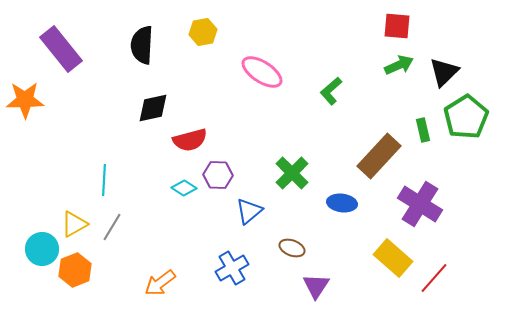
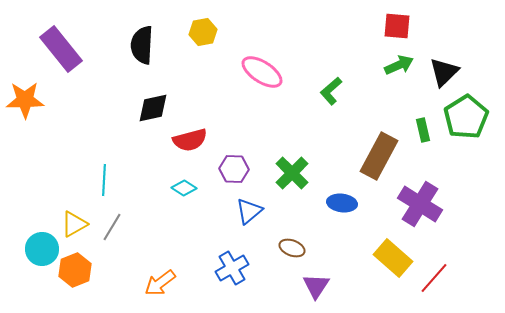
brown rectangle: rotated 15 degrees counterclockwise
purple hexagon: moved 16 px right, 6 px up
